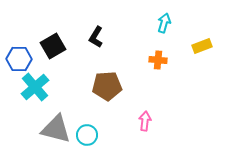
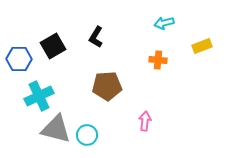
cyan arrow: rotated 120 degrees counterclockwise
cyan cross: moved 4 px right, 9 px down; rotated 16 degrees clockwise
